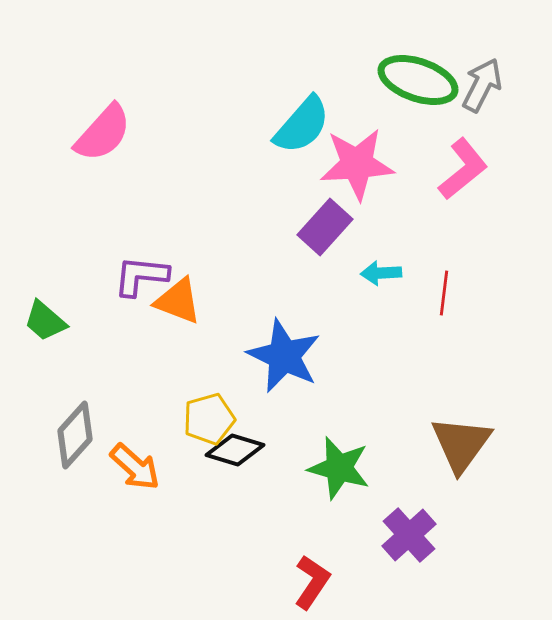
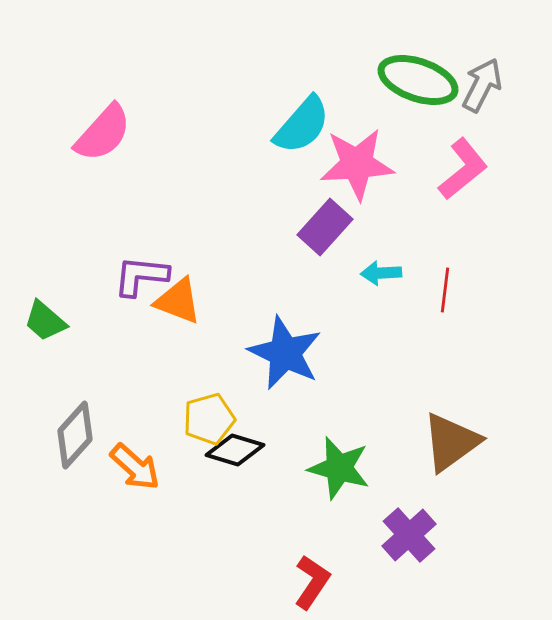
red line: moved 1 px right, 3 px up
blue star: moved 1 px right, 3 px up
brown triangle: moved 10 px left, 2 px up; rotated 18 degrees clockwise
